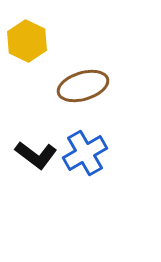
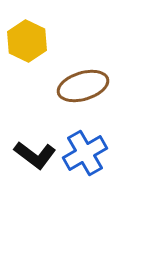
black L-shape: moved 1 px left
